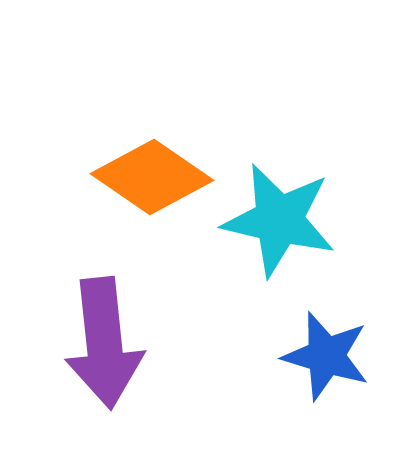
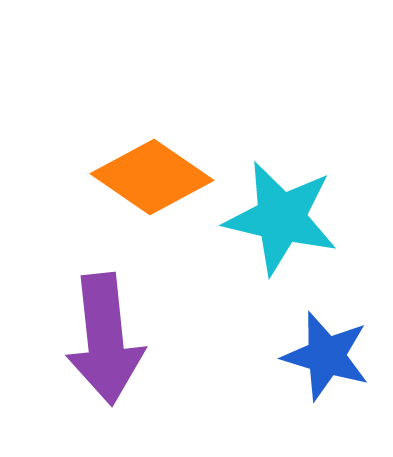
cyan star: moved 2 px right, 2 px up
purple arrow: moved 1 px right, 4 px up
